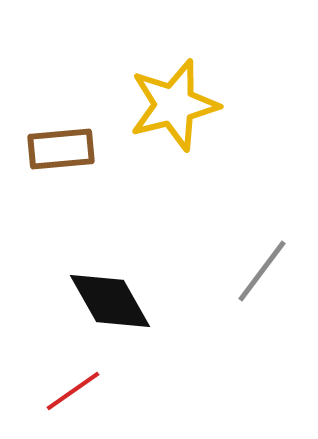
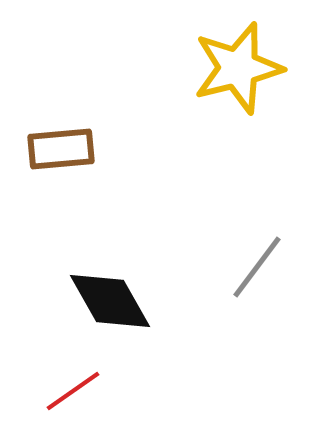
yellow star: moved 64 px right, 37 px up
gray line: moved 5 px left, 4 px up
